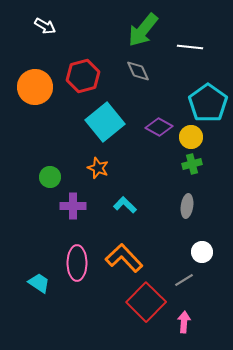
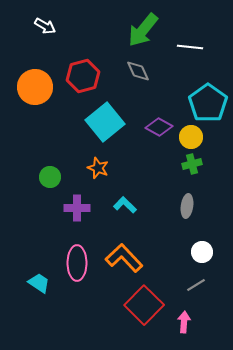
purple cross: moved 4 px right, 2 px down
gray line: moved 12 px right, 5 px down
red square: moved 2 px left, 3 px down
